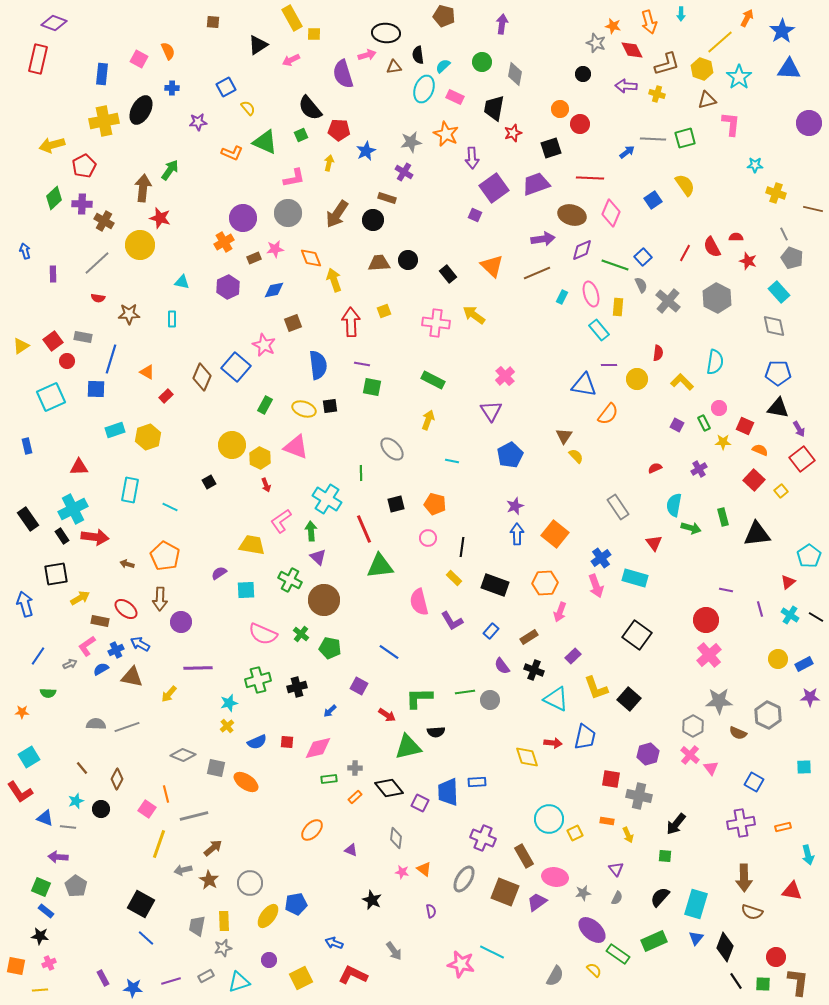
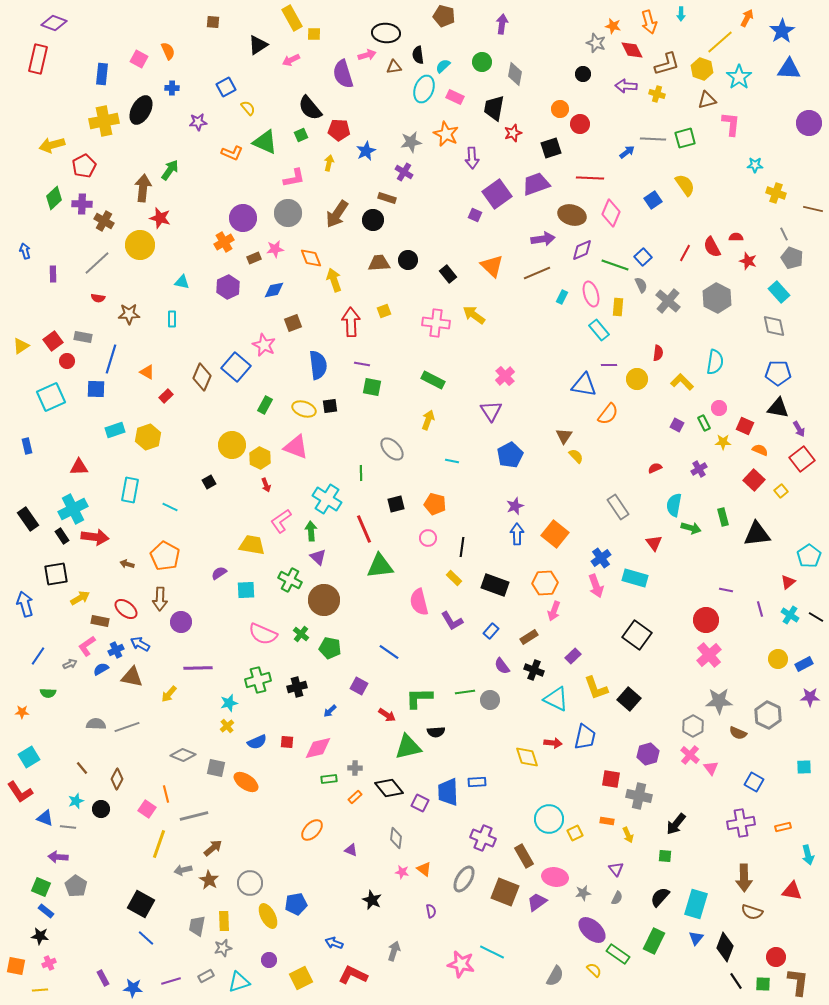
purple square at (494, 188): moved 3 px right, 6 px down
pink arrow at (560, 612): moved 6 px left, 1 px up
yellow ellipse at (268, 916): rotated 65 degrees counterclockwise
green rectangle at (654, 941): rotated 40 degrees counterclockwise
gray arrow at (394, 951): rotated 126 degrees counterclockwise
